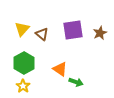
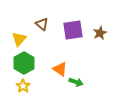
yellow triangle: moved 3 px left, 10 px down
brown triangle: moved 10 px up
